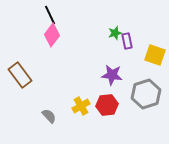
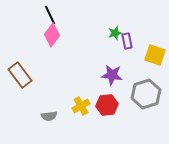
gray semicircle: rotated 126 degrees clockwise
